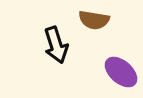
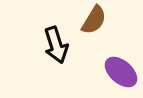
brown semicircle: rotated 68 degrees counterclockwise
